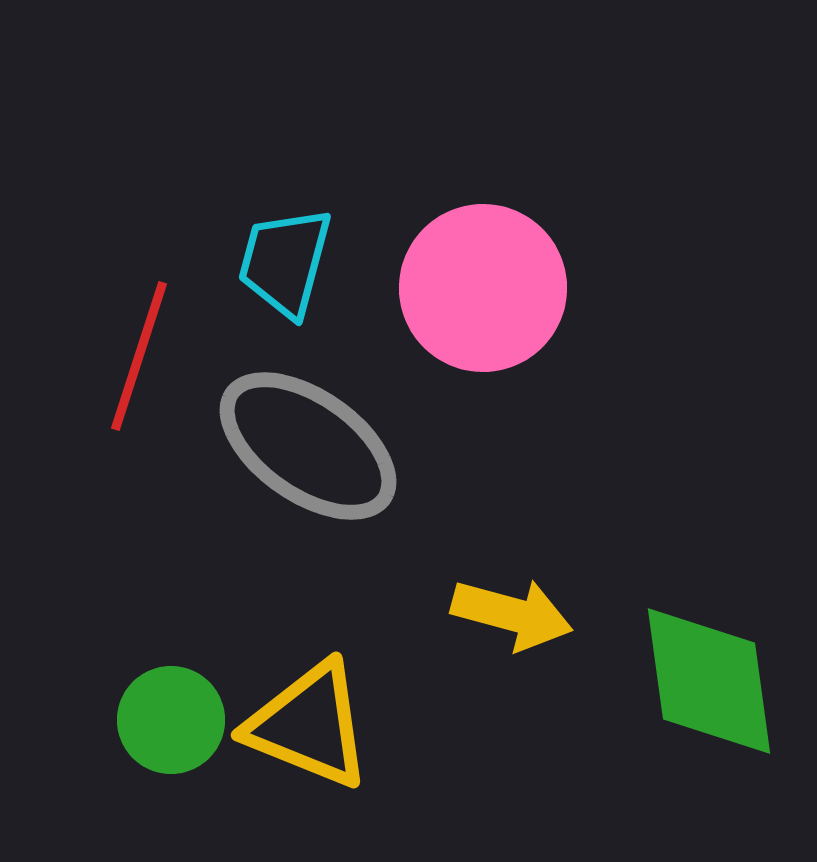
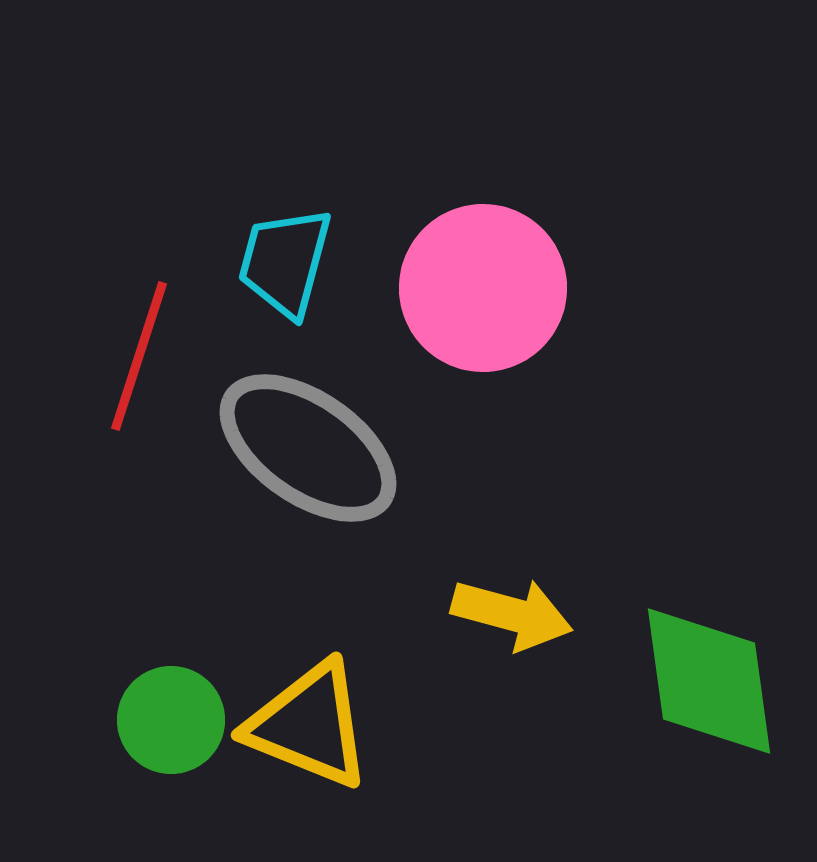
gray ellipse: moved 2 px down
